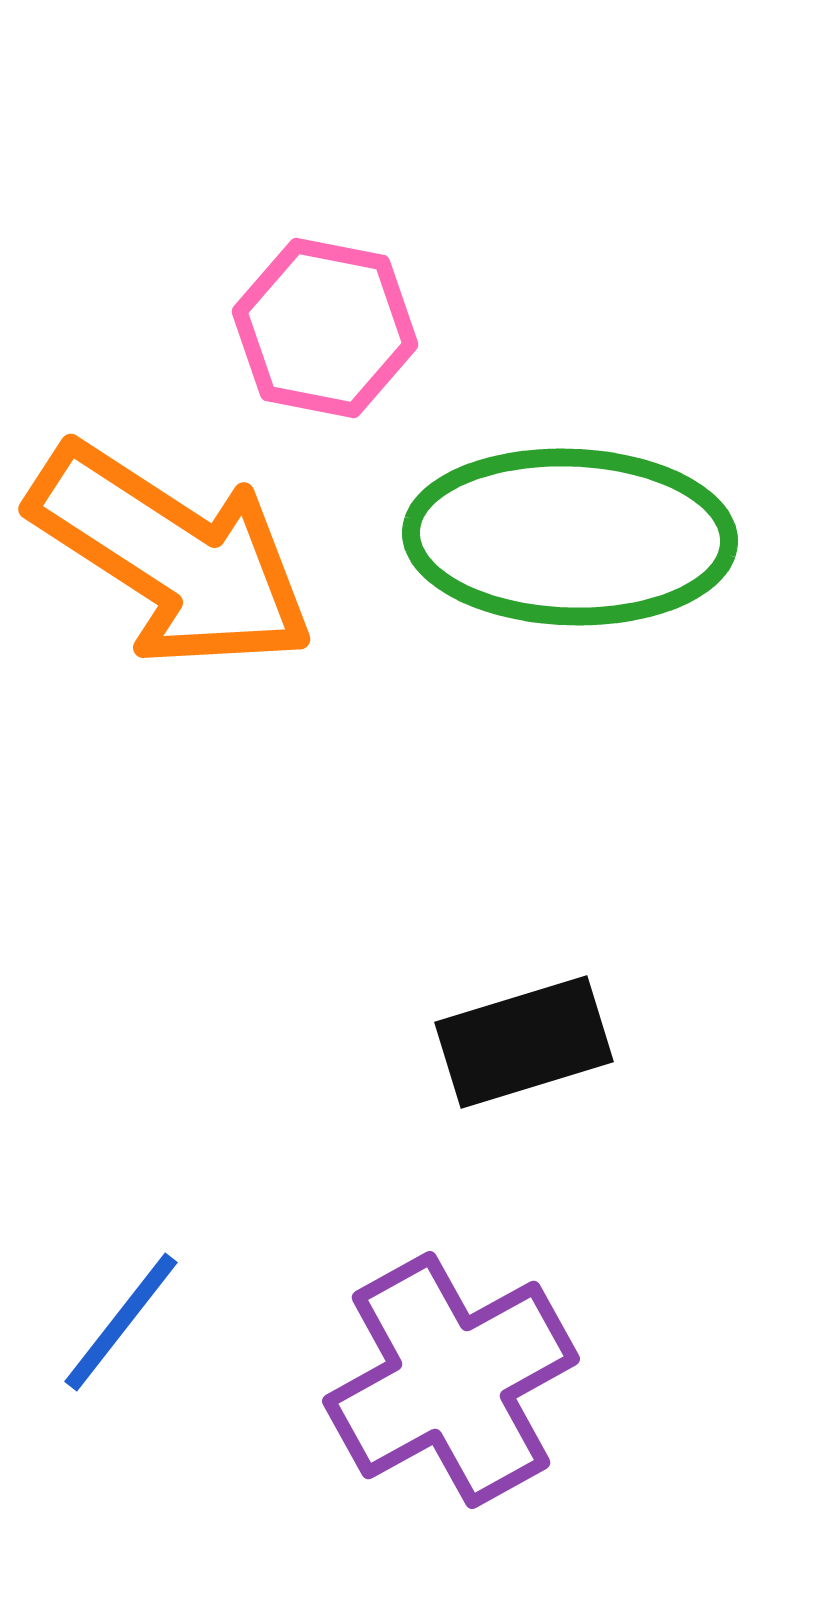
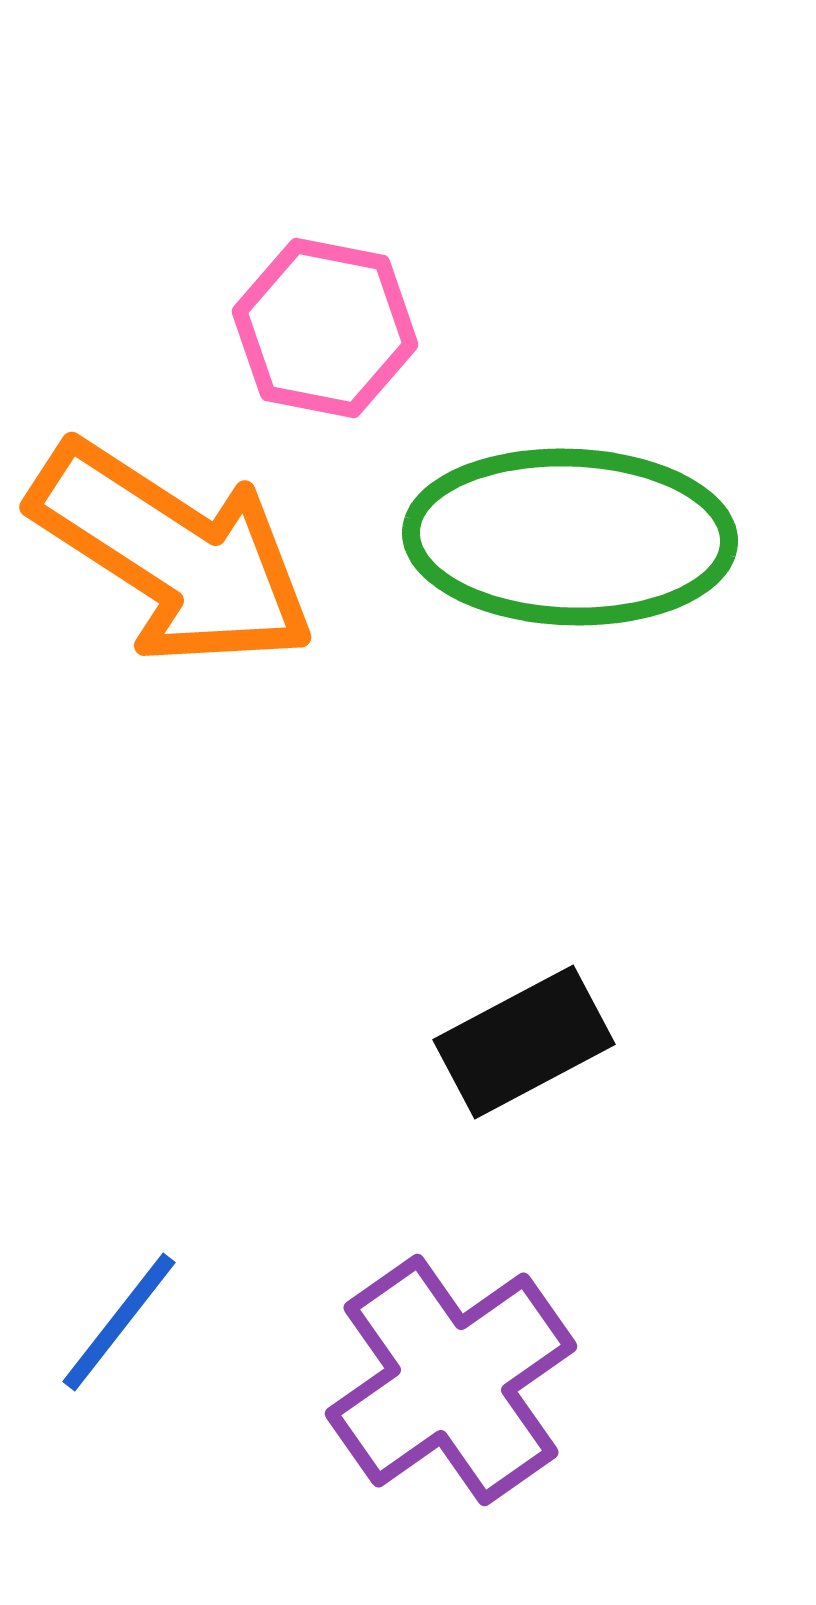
orange arrow: moved 1 px right, 2 px up
black rectangle: rotated 11 degrees counterclockwise
blue line: moved 2 px left
purple cross: rotated 6 degrees counterclockwise
